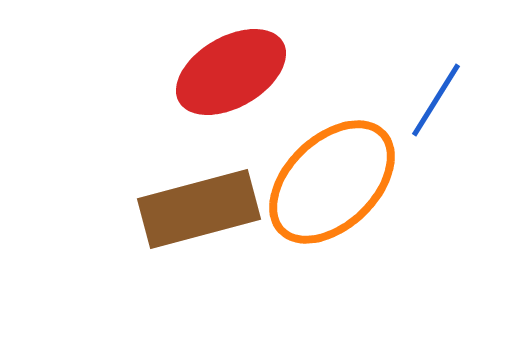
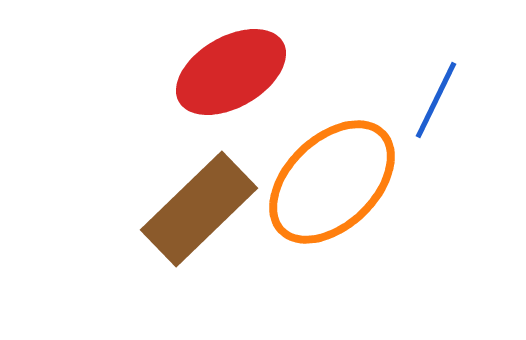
blue line: rotated 6 degrees counterclockwise
brown rectangle: rotated 29 degrees counterclockwise
